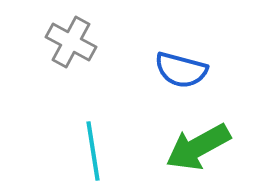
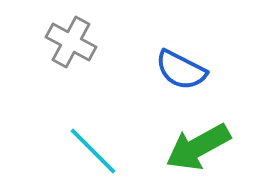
blue semicircle: rotated 12 degrees clockwise
cyan line: rotated 36 degrees counterclockwise
